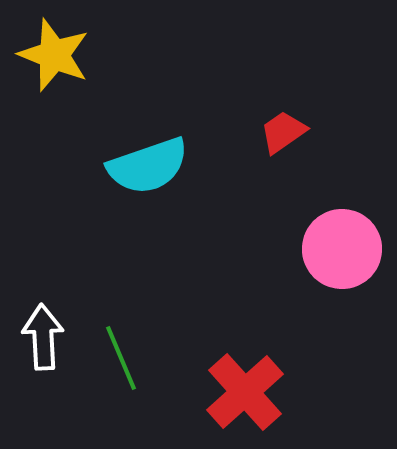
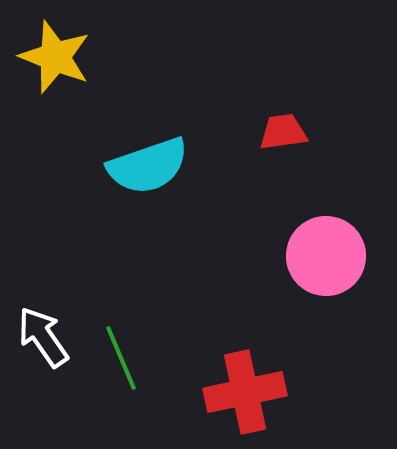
yellow star: moved 1 px right, 2 px down
red trapezoid: rotated 27 degrees clockwise
pink circle: moved 16 px left, 7 px down
white arrow: rotated 32 degrees counterclockwise
red cross: rotated 30 degrees clockwise
